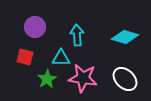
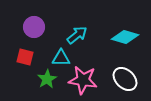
purple circle: moved 1 px left
cyan arrow: rotated 55 degrees clockwise
pink star: moved 2 px down
